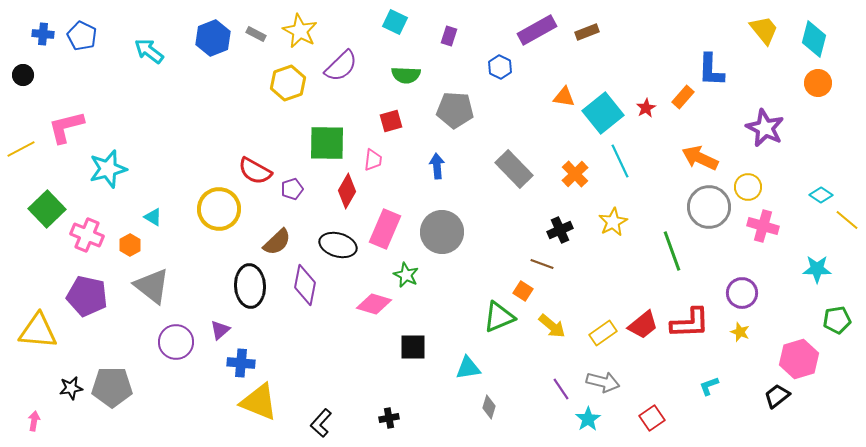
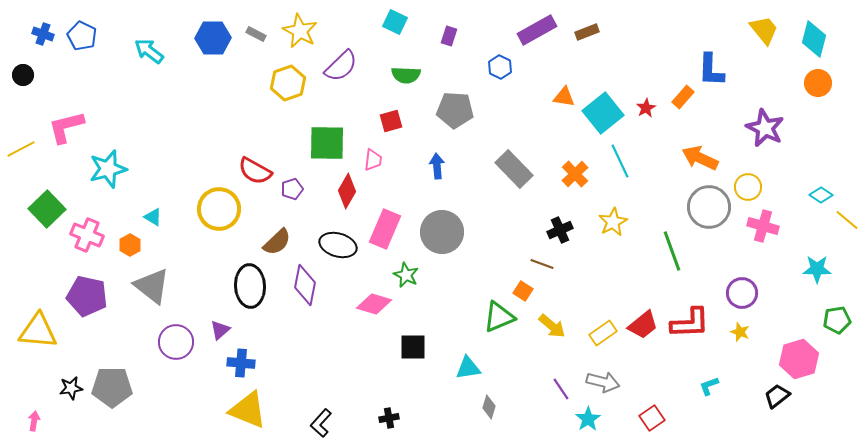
blue cross at (43, 34): rotated 15 degrees clockwise
blue hexagon at (213, 38): rotated 20 degrees clockwise
yellow triangle at (259, 402): moved 11 px left, 8 px down
